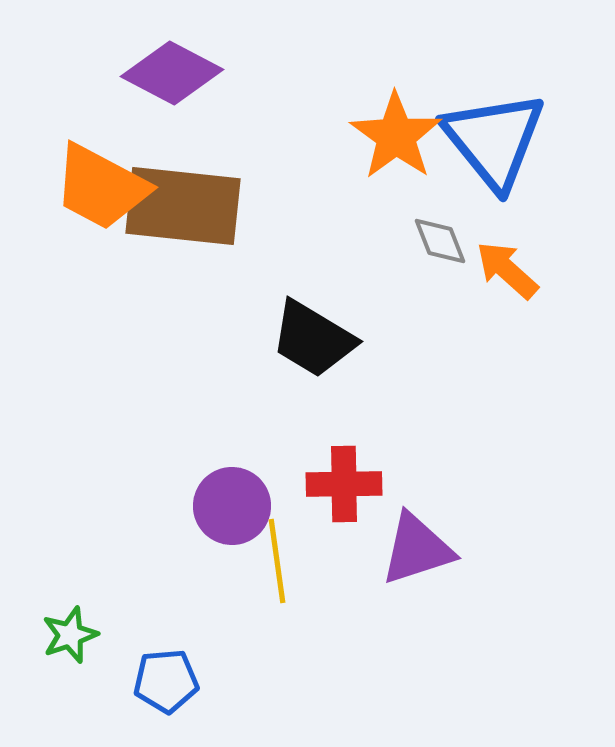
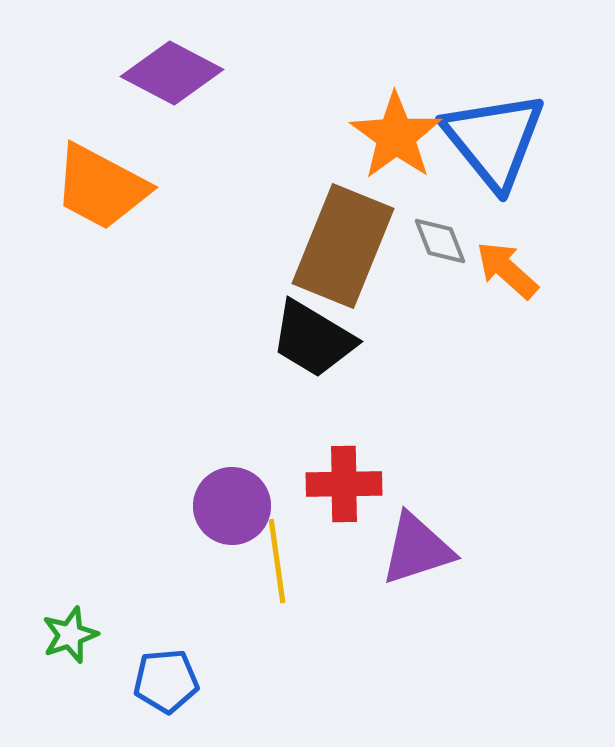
brown rectangle: moved 160 px right, 40 px down; rotated 74 degrees counterclockwise
